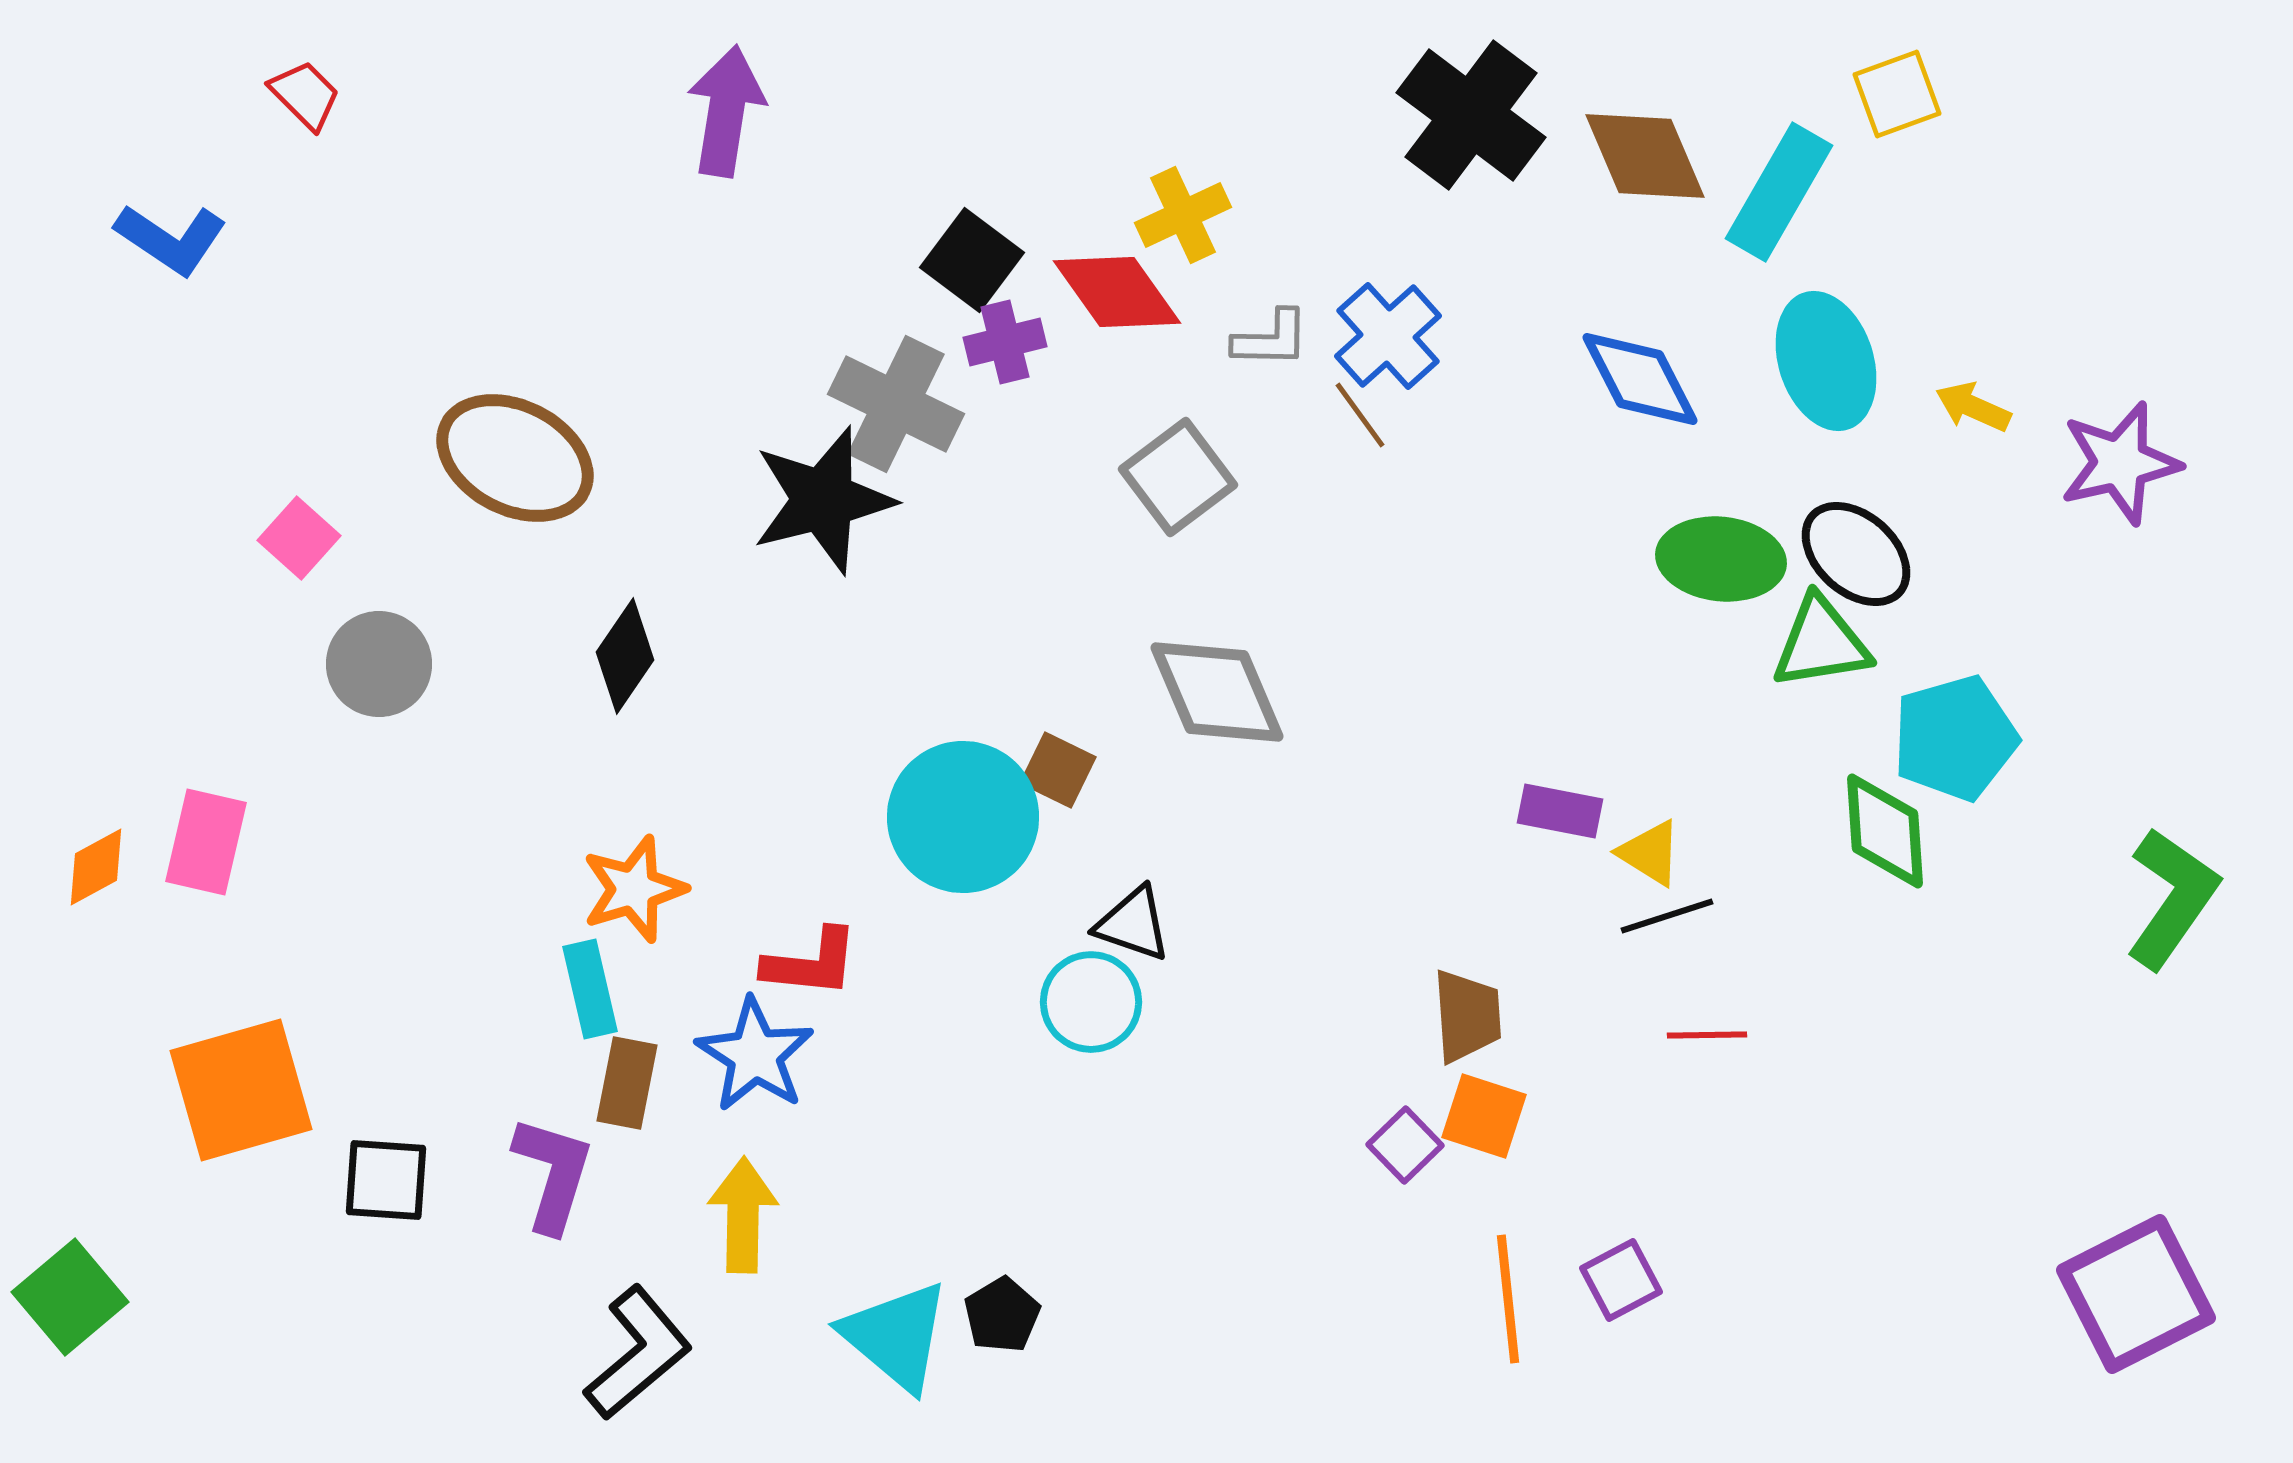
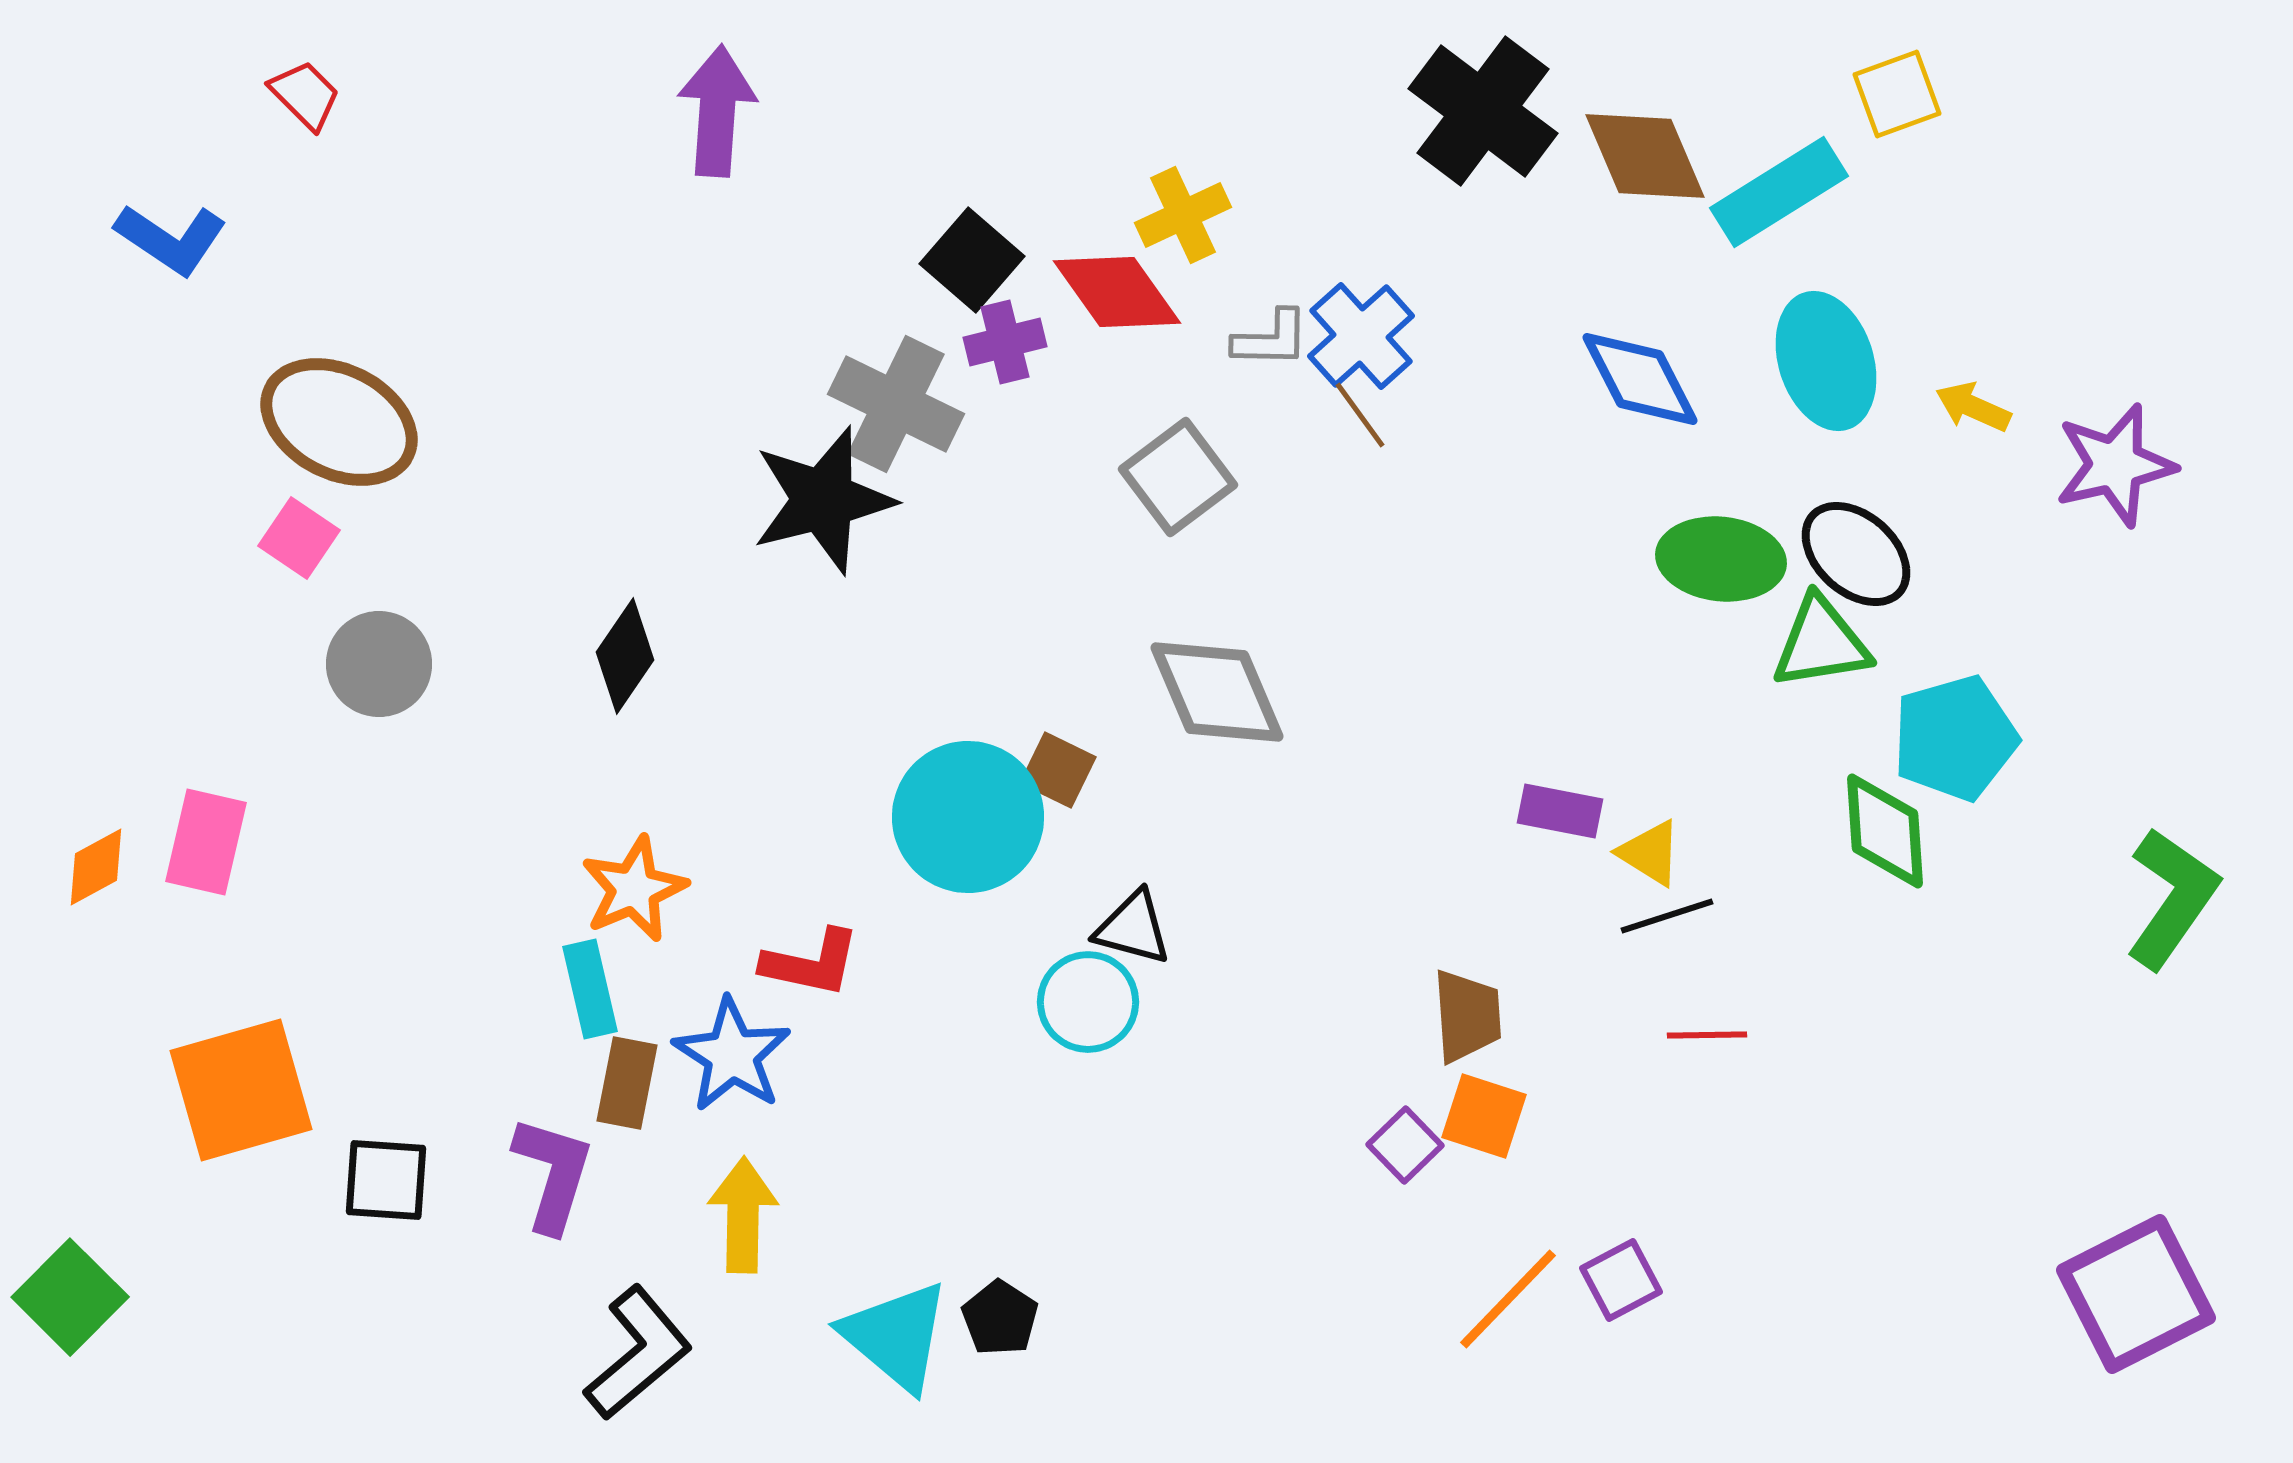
purple arrow at (726, 111): moved 9 px left; rotated 5 degrees counterclockwise
black cross at (1471, 115): moved 12 px right, 4 px up
cyan rectangle at (1779, 192): rotated 28 degrees clockwise
black square at (972, 260): rotated 4 degrees clockwise
blue cross at (1388, 336): moved 27 px left
brown ellipse at (515, 458): moved 176 px left, 36 px up
purple star at (2120, 463): moved 5 px left, 2 px down
pink square at (299, 538): rotated 8 degrees counterclockwise
cyan circle at (963, 817): moved 5 px right
orange star at (634, 889): rotated 6 degrees counterclockwise
black triangle at (1133, 924): moved 4 px down; rotated 4 degrees counterclockwise
red L-shape at (811, 963): rotated 6 degrees clockwise
cyan circle at (1091, 1002): moved 3 px left
blue star at (755, 1055): moved 23 px left
green square at (70, 1297): rotated 5 degrees counterclockwise
orange line at (1508, 1299): rotated 50 degrees clockwise
black pentagon at (1002, 1315): moved 2 px left, 3 px down; rotated 8 degrees counterclockwise
